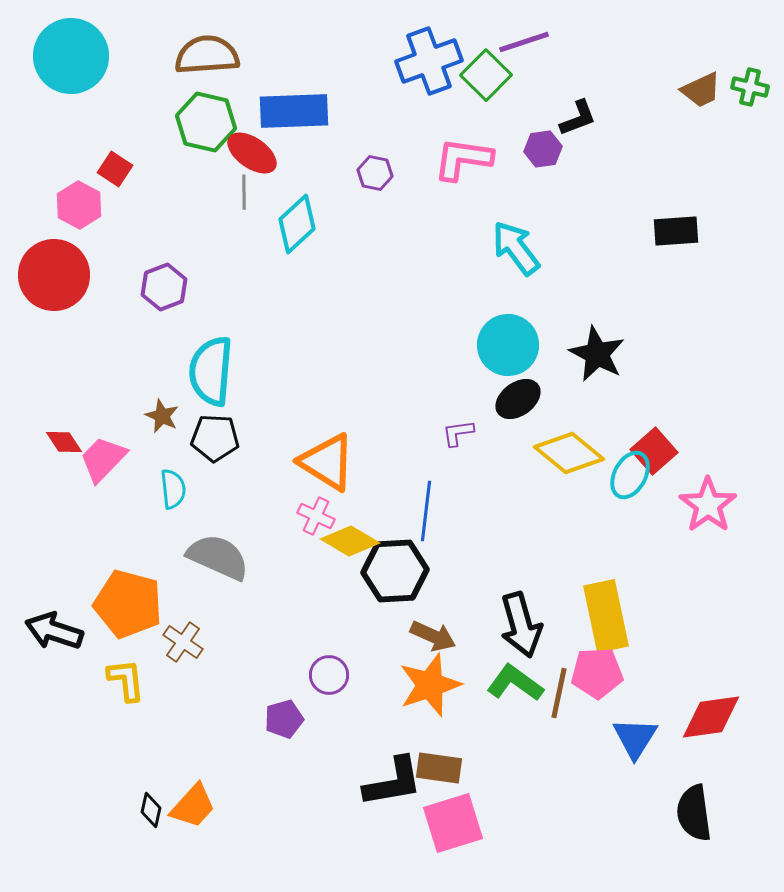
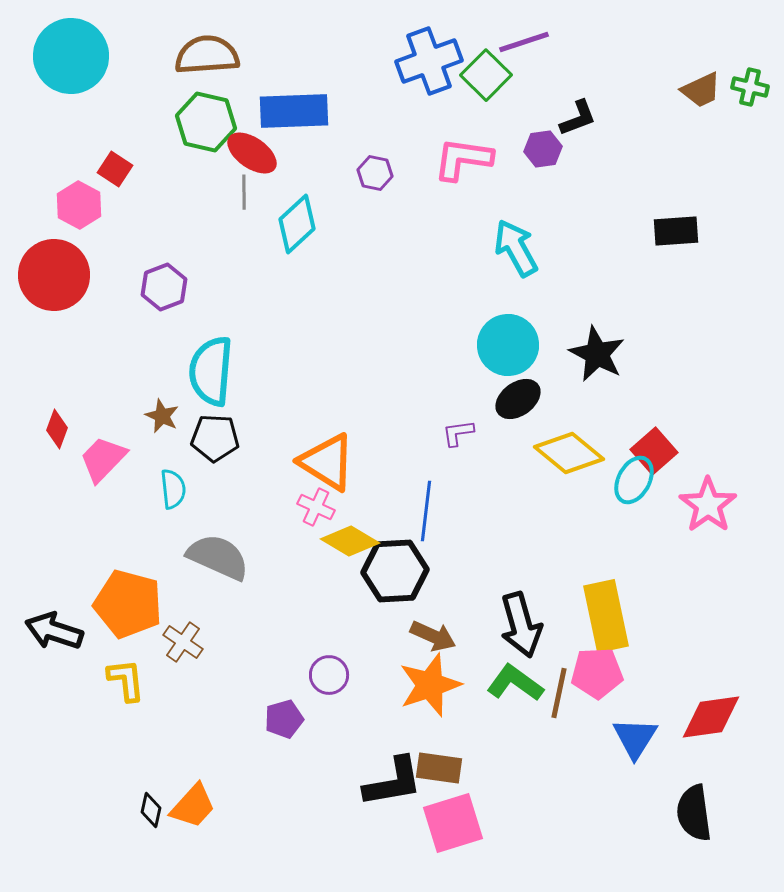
cyan arrow at (516, 248): rotated 8 degrees clockwise
red diamond at (64, 442): moved 7 px left, 13 px up; rotated 54 degrees clockwise
cyan ellipse at (630, 475): moved 4 px right, 5 px down
pink cross at (316, 516): moved 9 px up
